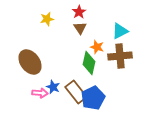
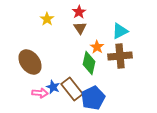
yellow star: rotated 24 degrees counterclockwise
orange star: rotated 16 degrees clockwise
brown rectangle: moved 4 px left, 3 px up
